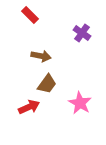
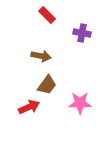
red rectangle: moved 17 px right
purple cross: rotated 24 degrees counterclockwise
brown trapezoid: moved 1 px down
pink star: rotated 30 degrees counterclockwise
